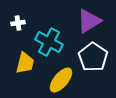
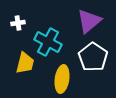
purple triangle: rotated 8 degrees counterclockwise
cyan cross: moved 1 px left
yellow ellipse: moved 1 px right, 1 px up; rotated 32 degrees counterclockwise
